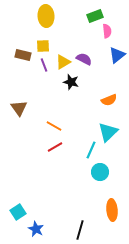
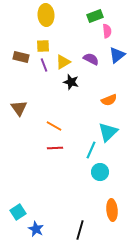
yellow ellipse: moved 1 px up
brown rectangle: moved 2 px left, 2 px down
purple semicircle: moved 7 px right
red line: moved 1 px down; rotated 28 degrees clockwise
